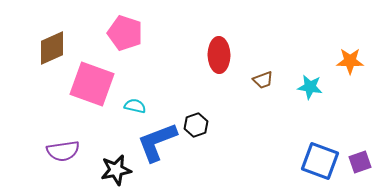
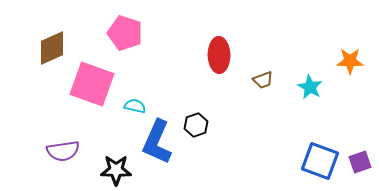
cyan star: rotated 20 degrees clockwise
blue L-shape: rotated 45 degrees counterclockwise
black star: rotated 12 degrees clockwise
